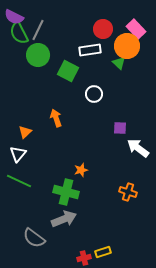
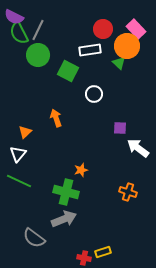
red cross: rotated 24 degrees clockwise
